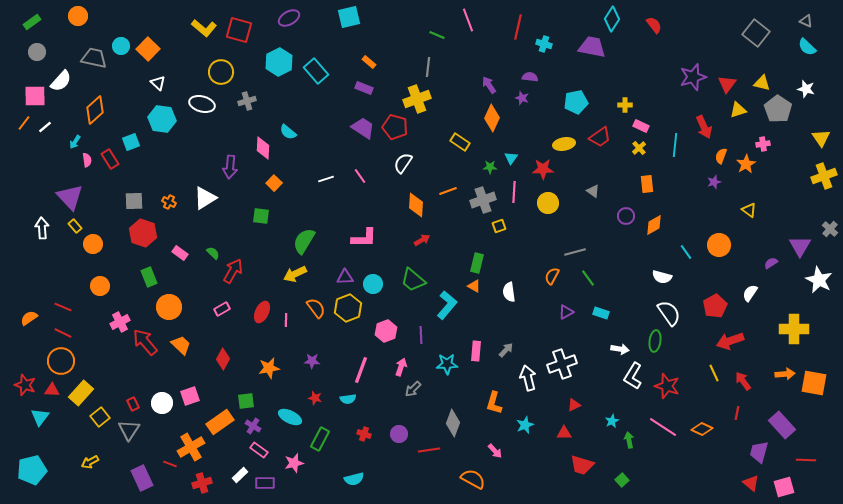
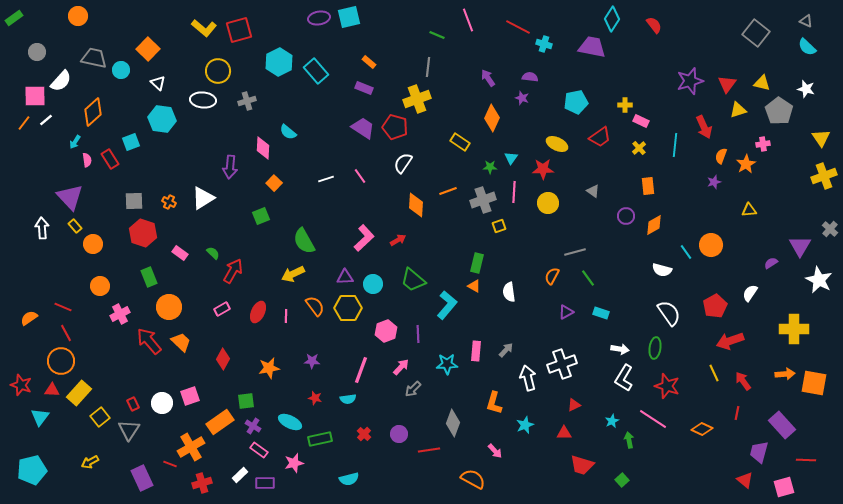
purple ellipse at (289, 18): moved 30 px right; rotated 20 degrees clockwise
green rectangle at (32, 22): moved 18 px left, 4 px up
red line at (518, 27): rotated 75 degrees counterclockwise
red square at (239, 30): rotated 32 degrees counterclockwise
cyan circle at (121, 46): moved 24 px down
yellow circle at (221, 72): moved 3 px left, 1 px up
purple star at (693, 77): moved 3 px left, 4 px down
purple arrow at (489, 85): moved 1 px left, 7 px up
white ellipse at (202, 104): moved 1 px right, 4 px up; rotated 10 degrees counterclockwise
gray pentagon at (778, 109): moved 1 px right, 2 px down
orange diamond at (95, 110): moved 2 px left, 2 px down
pink rectangle at (641, 126): moved 5 px up
white line at (45, 127): moved 1 px right, 7 px up
yellow ellipse at (564, 144): moved 7 px left; rotated 35 degrees clockwise
orange rectangle at (647, 184): moved 1 px right, 2 px down
white triangle at (205, 198): moved 2 px left
yellow triangle at (749, 210): rotated 42 degrees counterclockwise
green square at (261, 216): rotated 30 degrees counterclockwise
pink L-shape at (364, 238): rotated 44 degrees counterclockwise
red arrow at (422, 240): moved 24 px left
green semicircle at (304, 241): rotated 60 degrees counterclockwise
orange circle at (719, 245): moved 8 px left
yellow arrow at (295, 274): moved 2 px left
white semicircle at (662, 277): moved 7 px up
orange semicircle at (316, 308): moved 1 px left, 2 px up
yellow hexagon at (348, 308): rotated 20 degrees clockwise
red ellipse at (262, 312): moved 4 px left
pink line at (286, 320): moved 4 px up
pink cross at (120, 322): moved 8 px up
red line at (63, 333): moved 3 px right; rotated 36 degrees clockwise
purple line at (421, 335): moved 3 px left, 1 px up
green ellipse at (655, 341): moved 7 px down
red arrow at (145, 342): moved 4 px right, 1 px up
orange trapezoid at (181, 345): moved 3 px up
pink arrow at (401, 367): rotated 24 degrees clockwise
white L-shape at (633, 376): moved 9 px left, 2 px down
red star at (25, 385): moved 4 px left
yellow rectangle at (81, 393): moved 2 px left
cyan ellipse at (290, 417): moved 5 px down
pink line at (663, 427): moved 10 px left, 8 px up
red cross at (364, 434): rotated 24 degrees clockwise
green rectangle at (320, 439): rotated 50 degrees clockwise
cyan semicircle at (354, 479): moved 5 px left
red triangle at (751, 483): moved 6 px left, 3 px up
